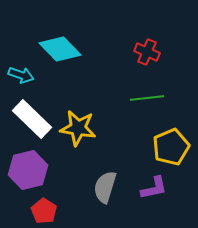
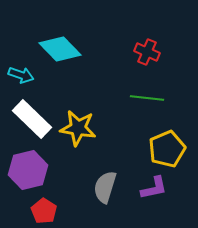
green line: rotated 12 degrees clockwise
yellow pentagon: moved 4 px left, 2 px down
